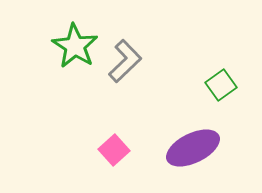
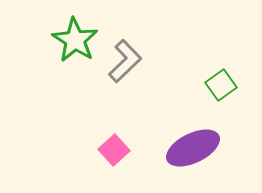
green star: moved 6 px up
